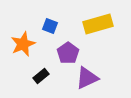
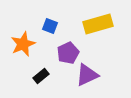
purple pentagon: rotated 10 degrees clockwise
purple triangle: moved 3 px up
